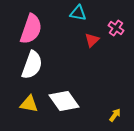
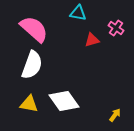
pink semicircle: moved 3 px right; rotated 68 degrees counterclockwise
red triangle: rotated 28 degrees clockwise
